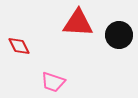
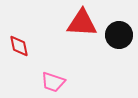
red triangle: moved 4 px right
red diamond: rotated 15 degrees clockwise
